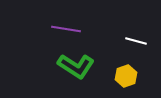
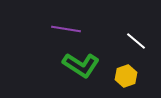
white line: rotated 25 degrees clockwise
green L-shape: moved 5 px right, 1 px up
